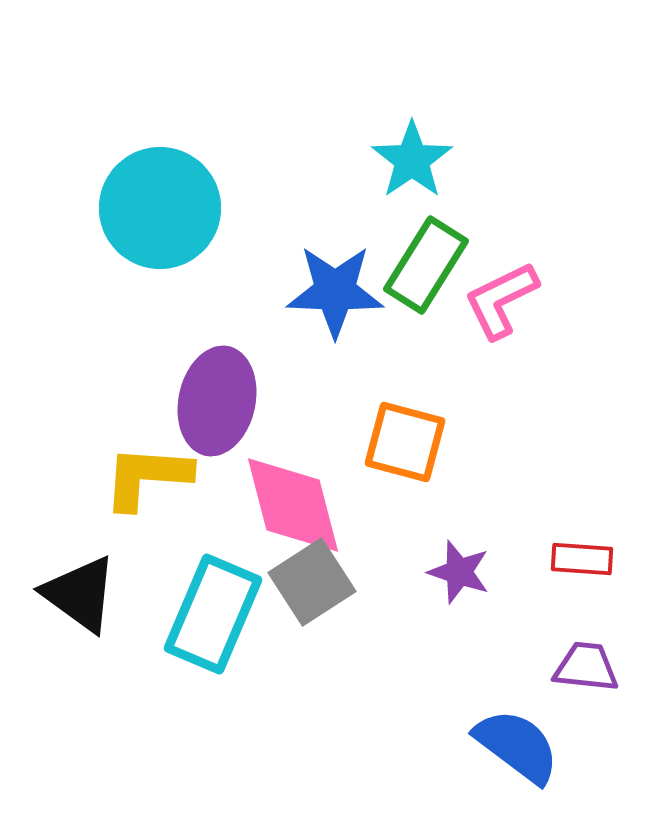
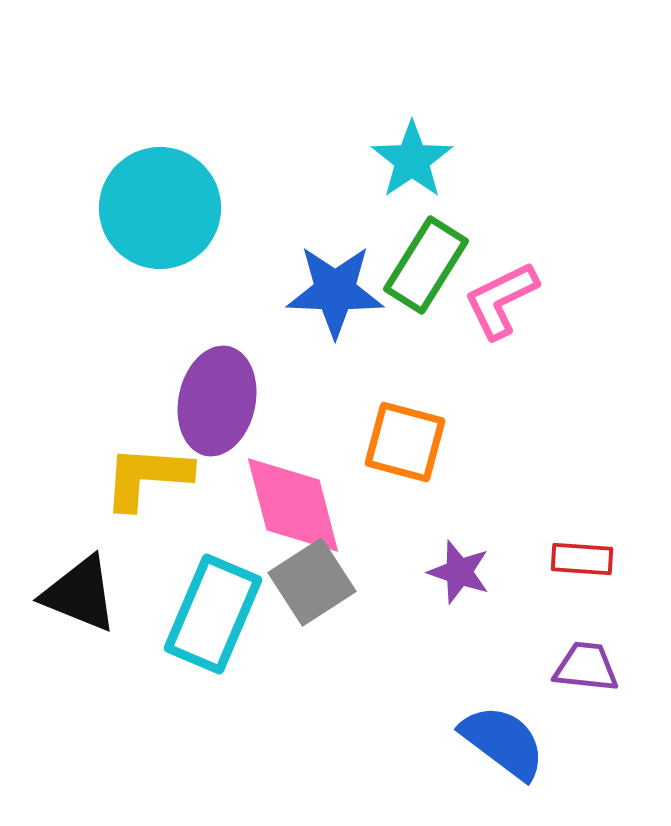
black triangle: rotated 14 degrees counterclockwise
blue semicircle: moved 14 px left, 4 px up
